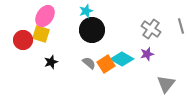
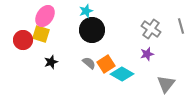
cyan diamond: moved 15 px down
